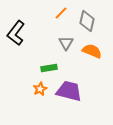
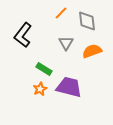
gray diamond: rotated 20 degrees counterclockwise
black L-shape: moved 7 px right, 2 px down
orange semicircle: rotated 42 degrees counterclockwise
green rectangle: moved 5 px left, 1 px down; rotated 42 degrees clockwise
purple trapezoid: moved 4 px up
